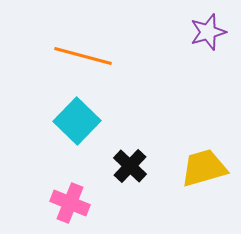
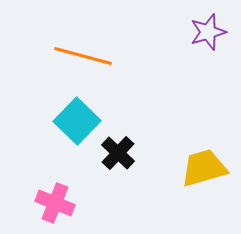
black cross: moved 12 px left, 13 px up
pink cross: moved 15 px left
